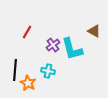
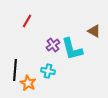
red line: moved 11 px up
